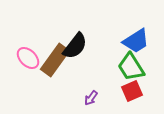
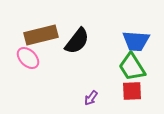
blue trapezoid: rotated 36 degrees clockwise
black semicircle: moved 2 px right, 5 px up
brown rectangle: moved 14 px left, 25 px up; rotated 40 degrees clockwise
green trapezoid: moved 1 px right
red square: rotated 20 degrees clockwise
